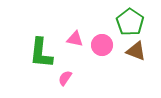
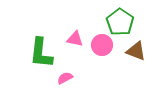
green pentagon: moved 10 px left
pink semicircle: rotated 28 degrees clockwise
